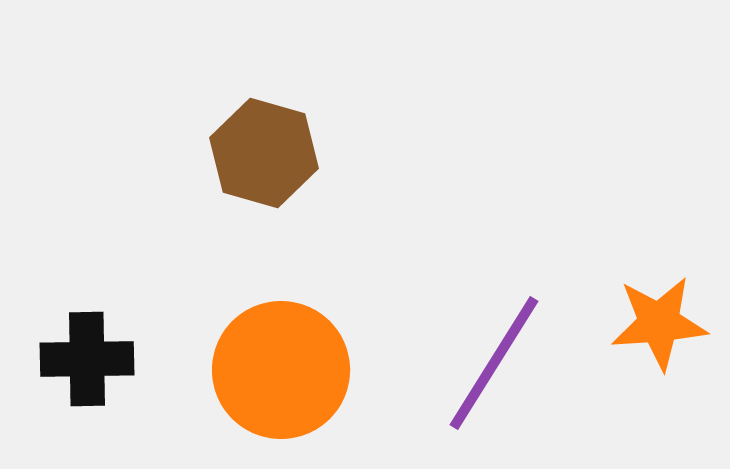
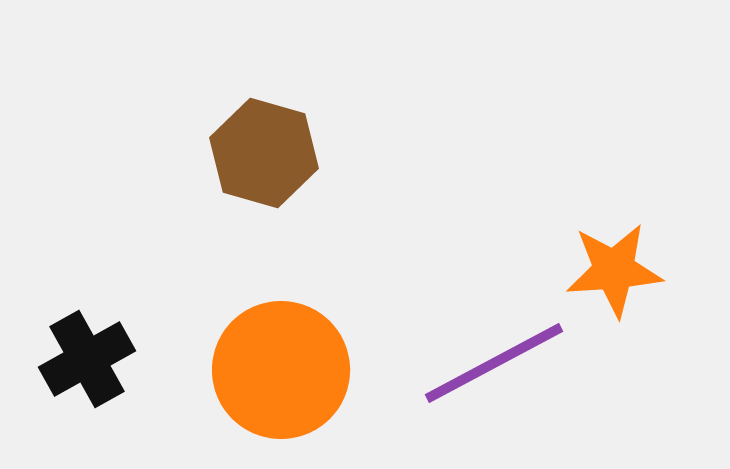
orange star: moved 45 px left, 53 px up
black cross: rotated 28 degrees counterclockwise
purple line: rotated 30 degrees clockwise
